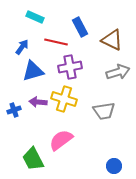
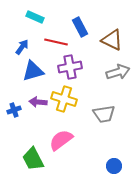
gray trapezoid: moved 3 px down
